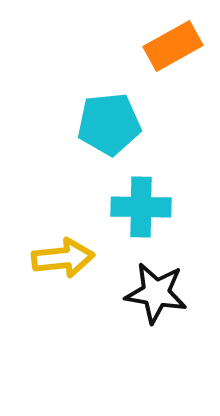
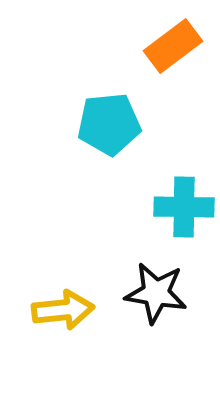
orange rectangle: rotated 8 degrees counterclockwise
cyan cross: moved 43 px right
yellow arrow: moved 52 px down
